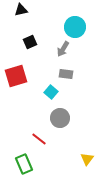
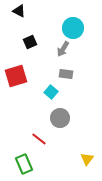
black triangle: moved 2 px left, 1 px down; rotated 40 degrees clockwise
cyan circle: moved 2 px left, 1 px down
